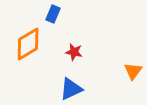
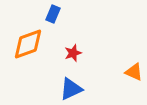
orange diamond: rotated 12 degrees clockwise
red star: moved 1 px left, 1 px down; rotated 30 degrees counterclockwise
orange triangle: moved 1 px right, 1 px down; rotated 42 degrees counterclockwise
